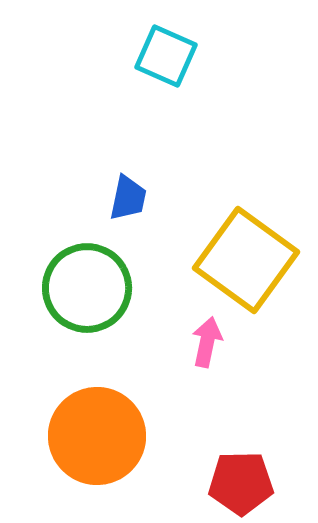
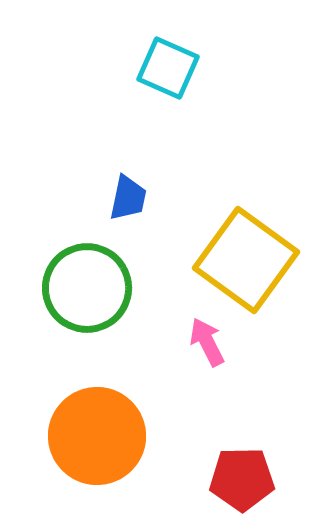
cyan square: moved 2 px right, 12 px down
pink arrow: rotated 39 degrees counterclockwise
red pentagon: moved 1 px right, 4 px up
